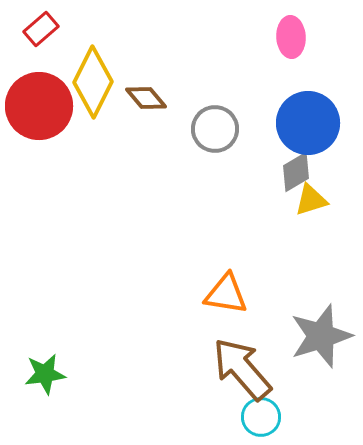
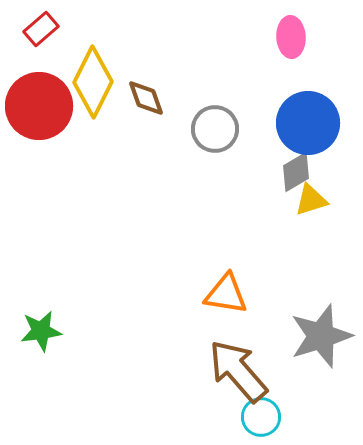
brown diamond: rotated 21 degrees clockwise
brown arrow: moved 4 px left, 2 px down
green star: moved 4 px left, 43 px up
